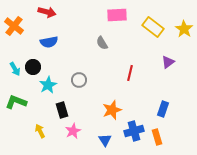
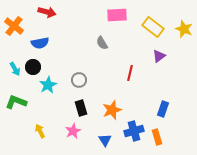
yellow star: rotated 12 degrees counterclockwise
blue semicircle: moved 9 px left, 1 px down
purple triangle: moved 9 px left, 6 px up
black rectangle: moved 19 px right, 2 px up
